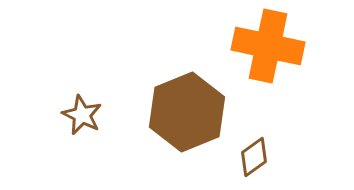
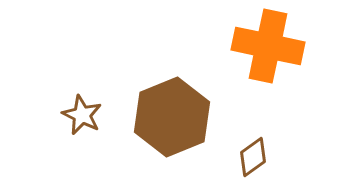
brown hexagon: moved 15 px left, 5 px down
brown diamond: moved 1 px left
